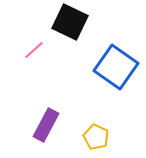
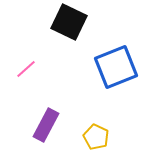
black square: moved 1 px left
pink line: moved 8 px left, 19 px down
blue square: rotated 33 degrees clockwise
